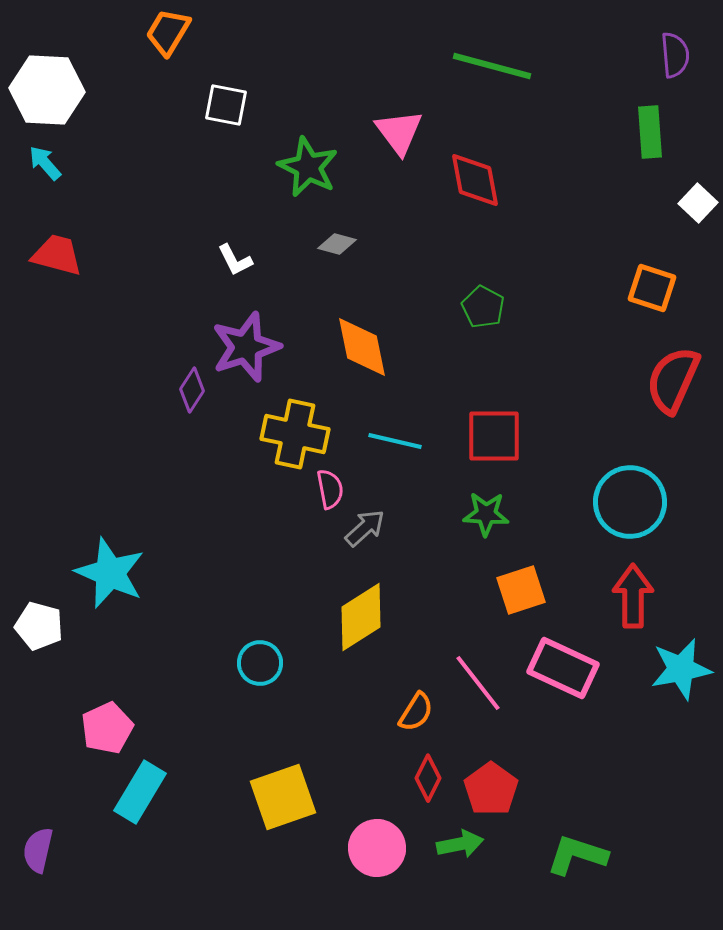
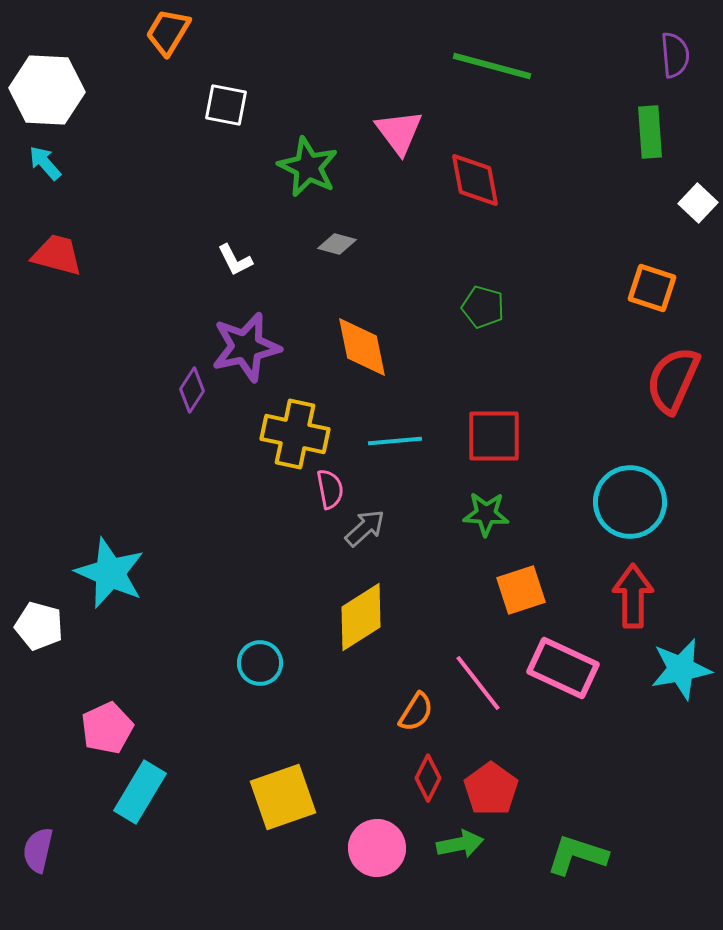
green pentagon at (483, 307): rotated 12 degrees counterclockwise
purple star at (246, 347): rotated 6 degrees clockwise
cyan line at (395, 441): rotated 18 degrees counterclockwise
